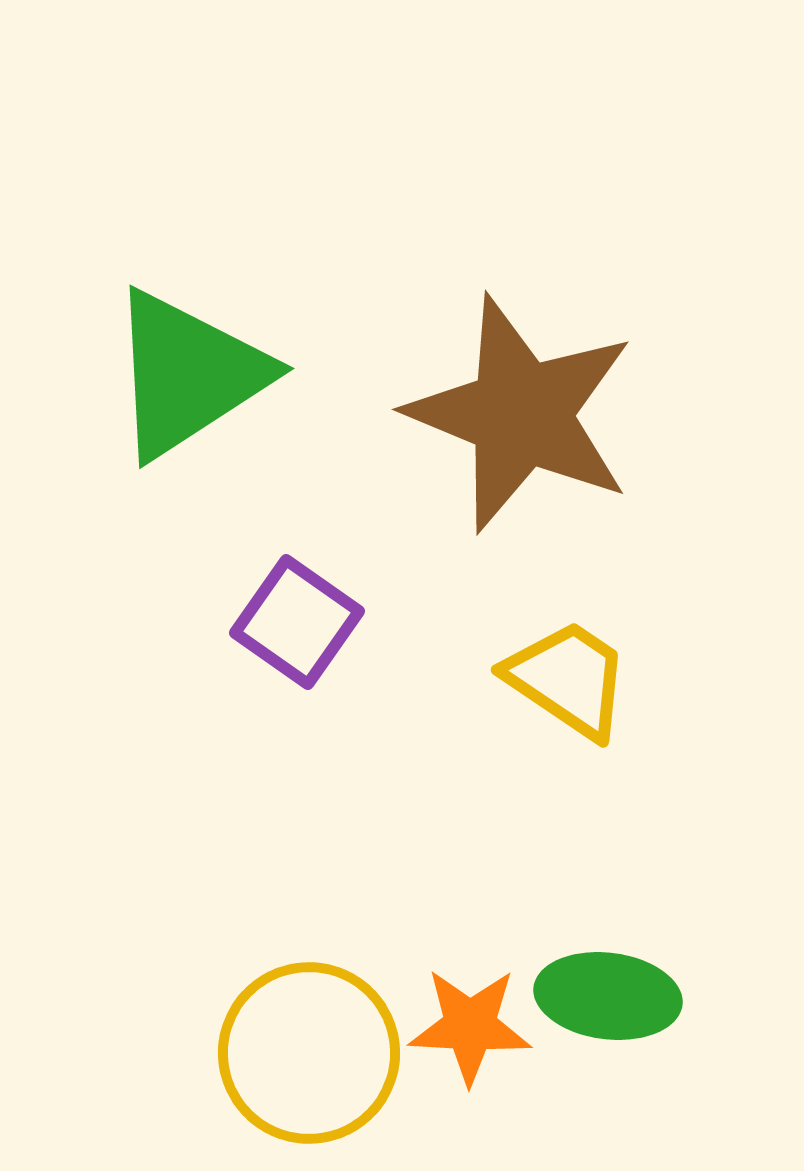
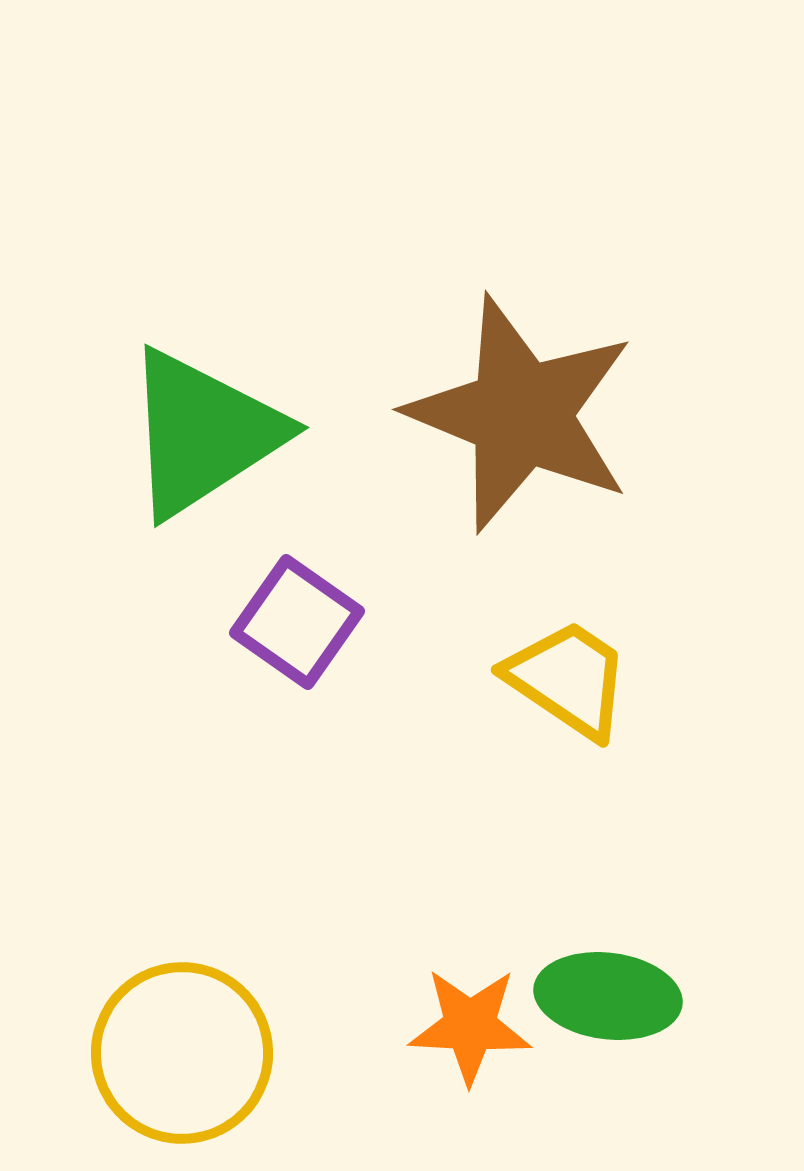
green triangle: moved 15 px right, 59 px down
yellow circle: moved 127 px left
